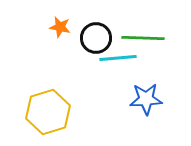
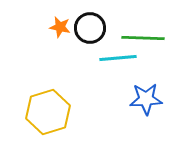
black circle: moved 6 px left, 10 px up
